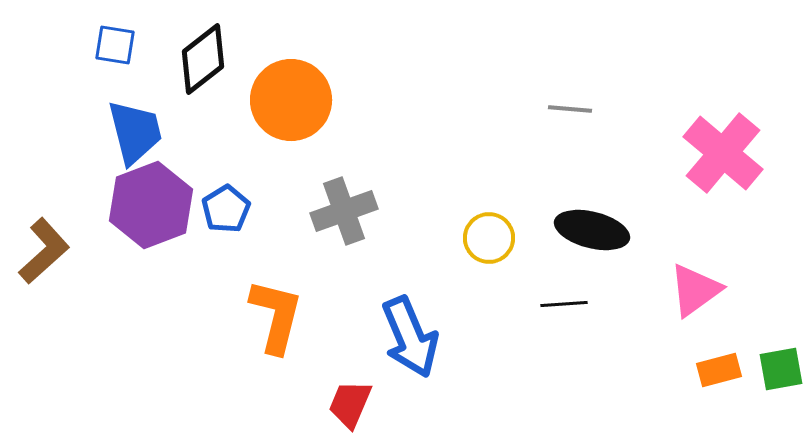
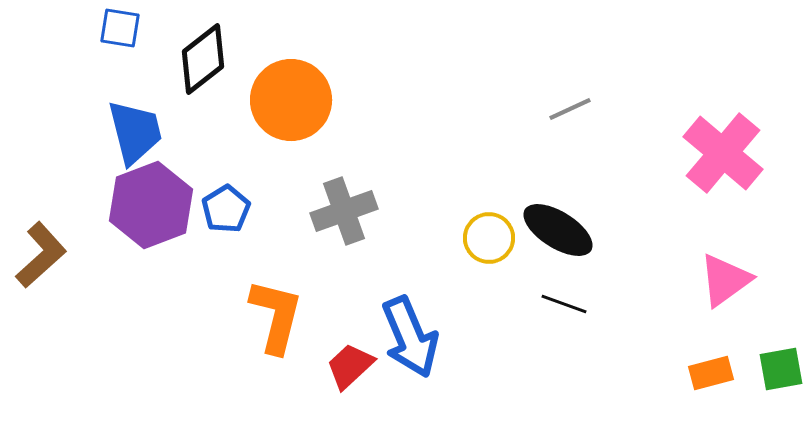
blue square: moved 5 px right, 17 px up
gray line: rotated 30 degrees counterclockwise
black ellipse: moved 34 px left; rotated 18 degrees clockwise
brown L-shape: moved 3 px left, 4 px down
pink triangle: moved 30 px right, 10 px up
black line: rotated 24 degrees clockwise
orange rectangle: moved 8 px left, 3 px down
red trapezoid: moved 38 px up; rotated 24 degrees clockwise
